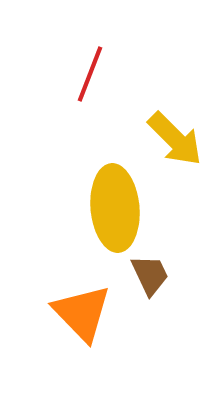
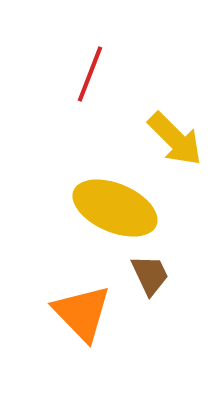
yellow ellipse: rotated 62 degrees counterclockwise
